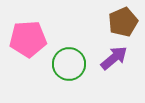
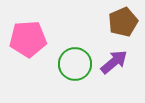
purple arrow: moved 4 px down
green circle: moved 6 px right
